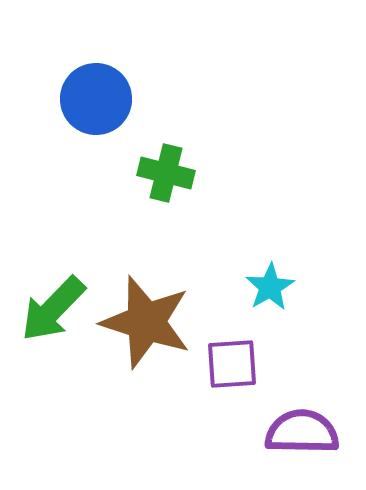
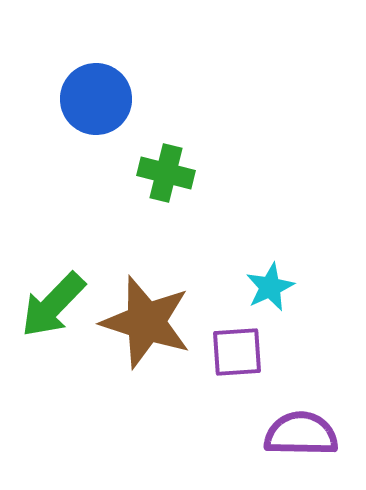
cyan star: rotated 6 degrees clockwise
green arrow: moved 4 px up
purple square: moved 5 px right, 12 px up
purple semicircle: moved 1 px left, 2 px down
